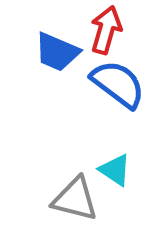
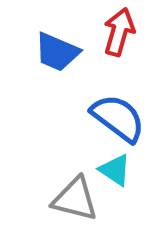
red arrow: moved 13 px right, 2 px down
blue semicircle: moved 34 px down
